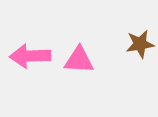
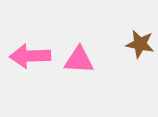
brown star: rotated 20 degrees clockwise
